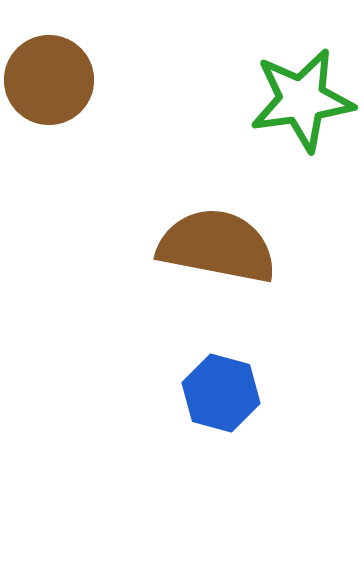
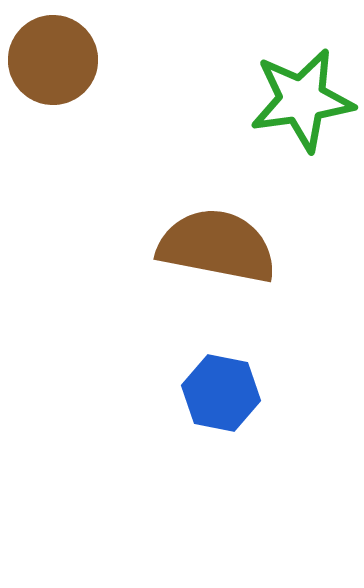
brown circle: moved 4 px right, 20 px up
blue hexagon: rotated 4 degrees counterclockwise
